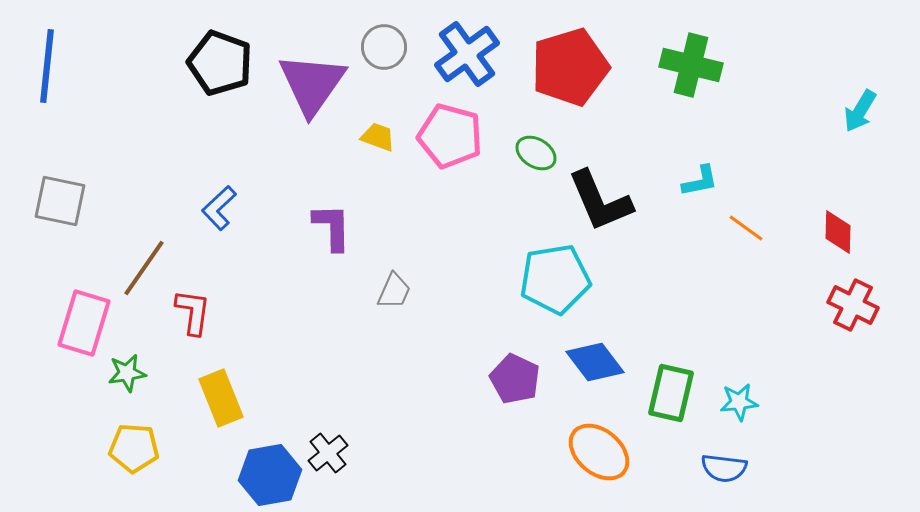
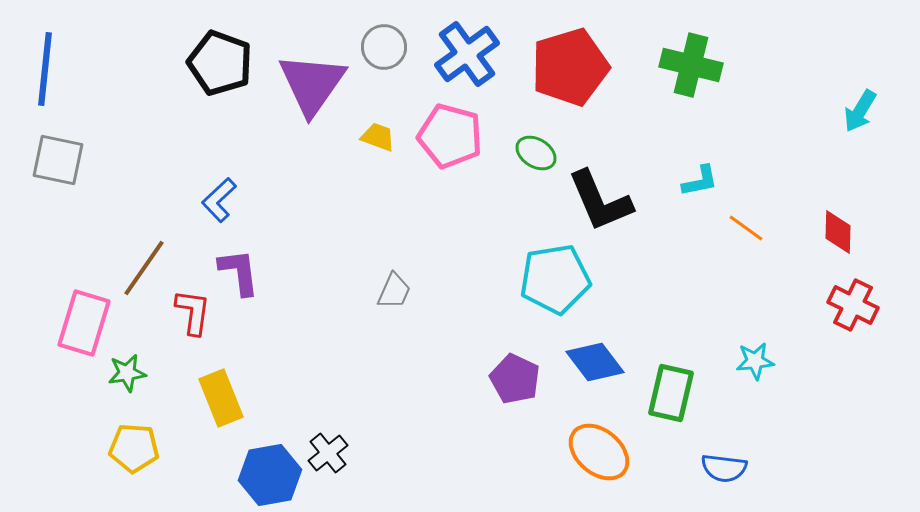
blue line: moved 2 px left, 3 px down
gray square: moved 2 px left, 41 px up
blue L-shape: moved 8 px up
purple L-shape: moved 93 px left, 45 px down; rotated 6 degrees counterclockwise
cyan star: moved 16 px right, 41 px up
